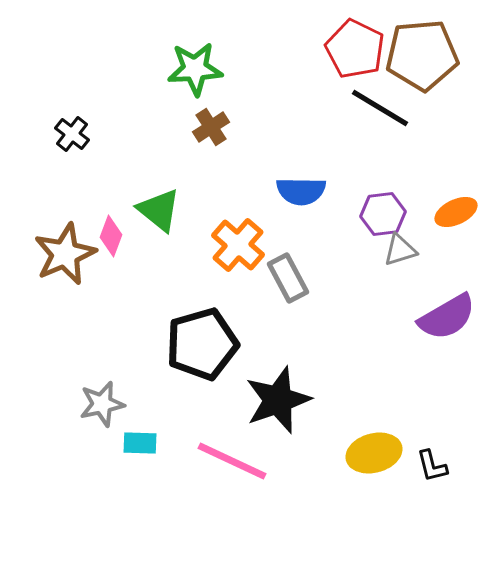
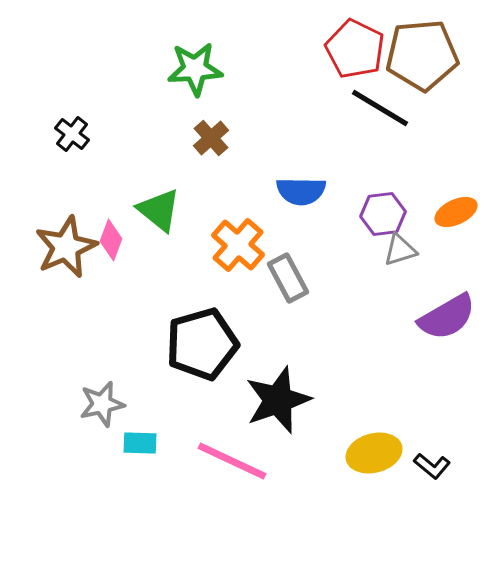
brown cross: moved 11 px down; rotated 9 degrees counterclockwise
pink diamond: moved 4 px down
brown star: moved 1 px right, 7 px up
black L-shape: rotated 36 degrees counterclockwise
